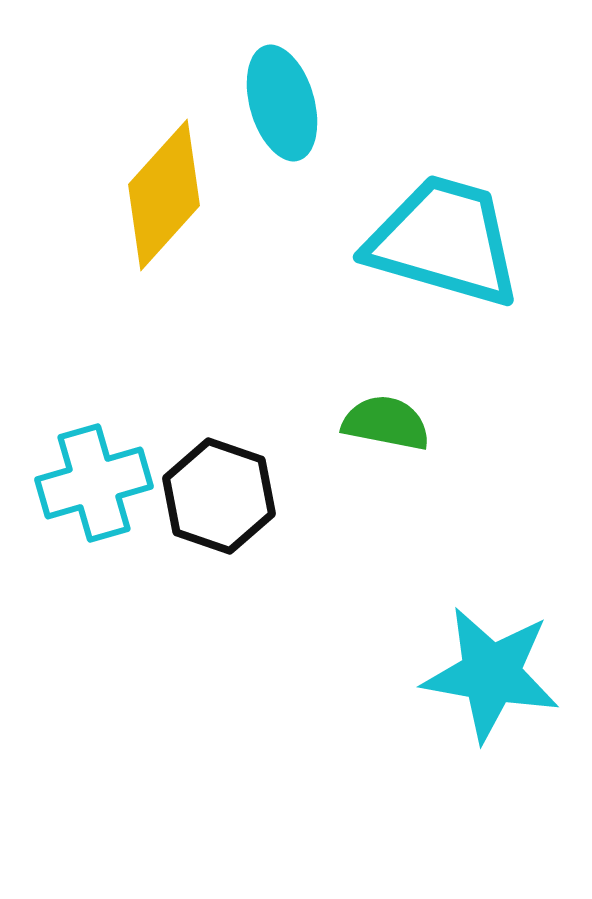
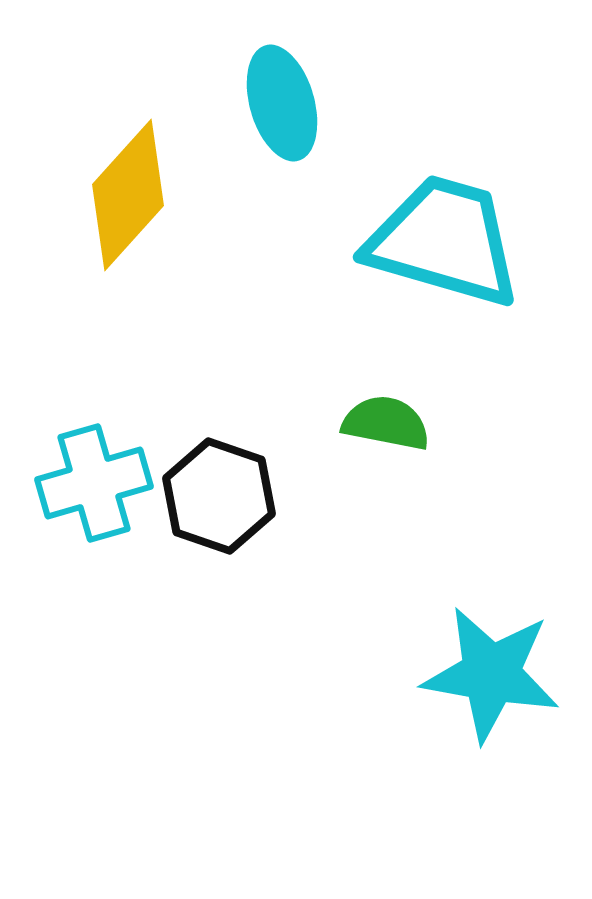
yellow diamond: moved 36 px left
